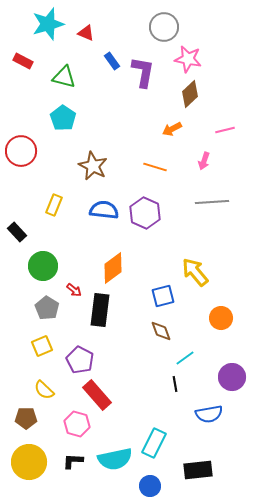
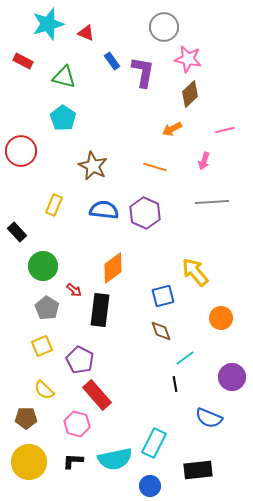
blue semicircle at (209, 414): moved 4 px down; rotated 32 degrees clockwise
